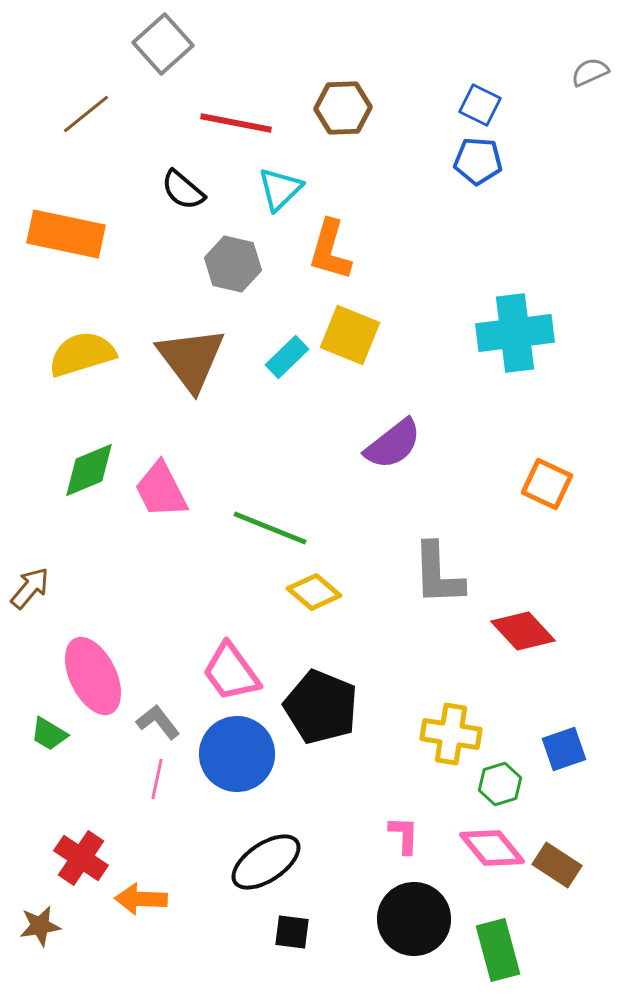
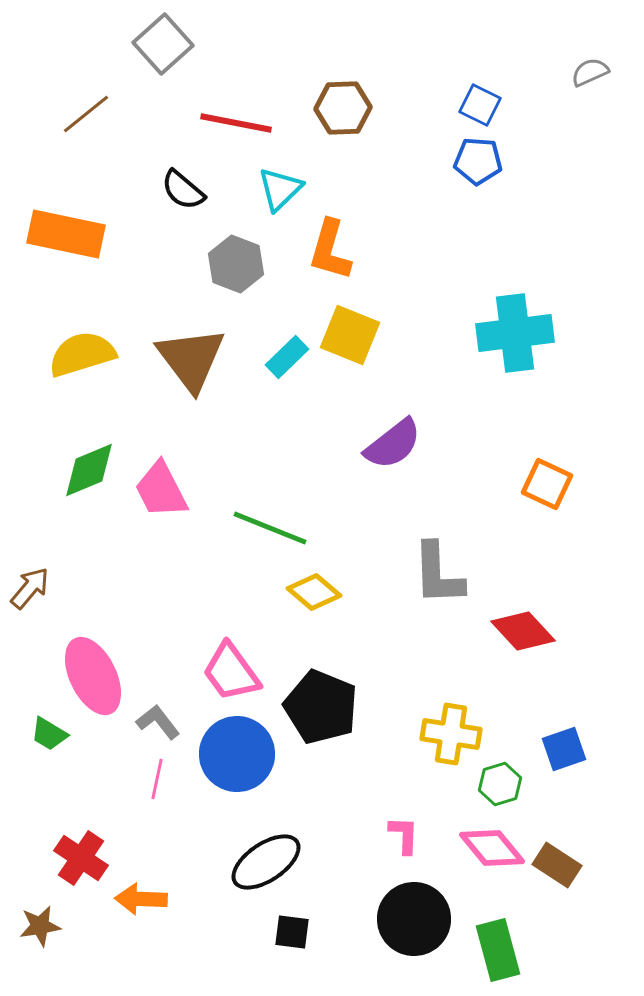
gray hexagon at (233, 264): moved 3 px right; rotated 8 degrees clockwise
